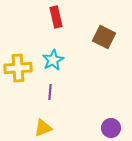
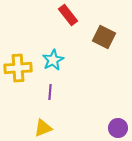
red rectangle: moved 12 px right, 2 px up; rotated 25 degrees counterclockwise
purple circle: moved 7 px right
